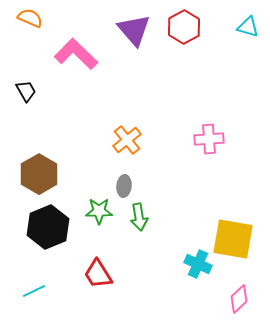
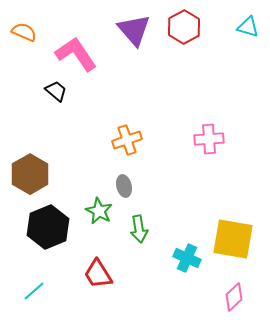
orange semicircle: moved 6 px left, 14 px down
pink L-shape: rotated 12 degrees clockwise
black trapezoid: moved 30 px right; rotated 20 degrees counterclockwise
orange cross: rotated 20 degrees clockwise
brown hexagon: moved 9 px left
gray ellipse: rotated 20 degrees counterclockwise
green star: rotated 28 degrees clockwise
green arrow: moved 12 px down
cyan cross: moved 11 px left, 6 px up
cyan line: rotated 15 degrees counterclockwise
pink diamond: moved 5 px left, 2 px up
